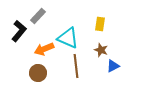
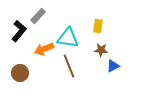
yellow rectangle: moved 2 px left, 2 px down
cyan triangle: rotated 15 degrees counterclockwise
brown star: rotated 16 degrees counterclockwise
brown line: moved 7 px left; rotated 15 degrees counterclockwise
brown circle: moved 18 px left
